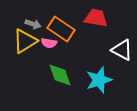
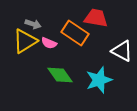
orange rectangle: moved 14 px right, 4 px down
pink semicircle: rotated 14 degrees clockwise
white triangle: moved 1 px down
green diamond: rotated 16 degrees counterclockwise
